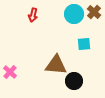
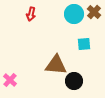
red arrow: moved 2 px left, 1 px up
pink cross: moved 8 px down
